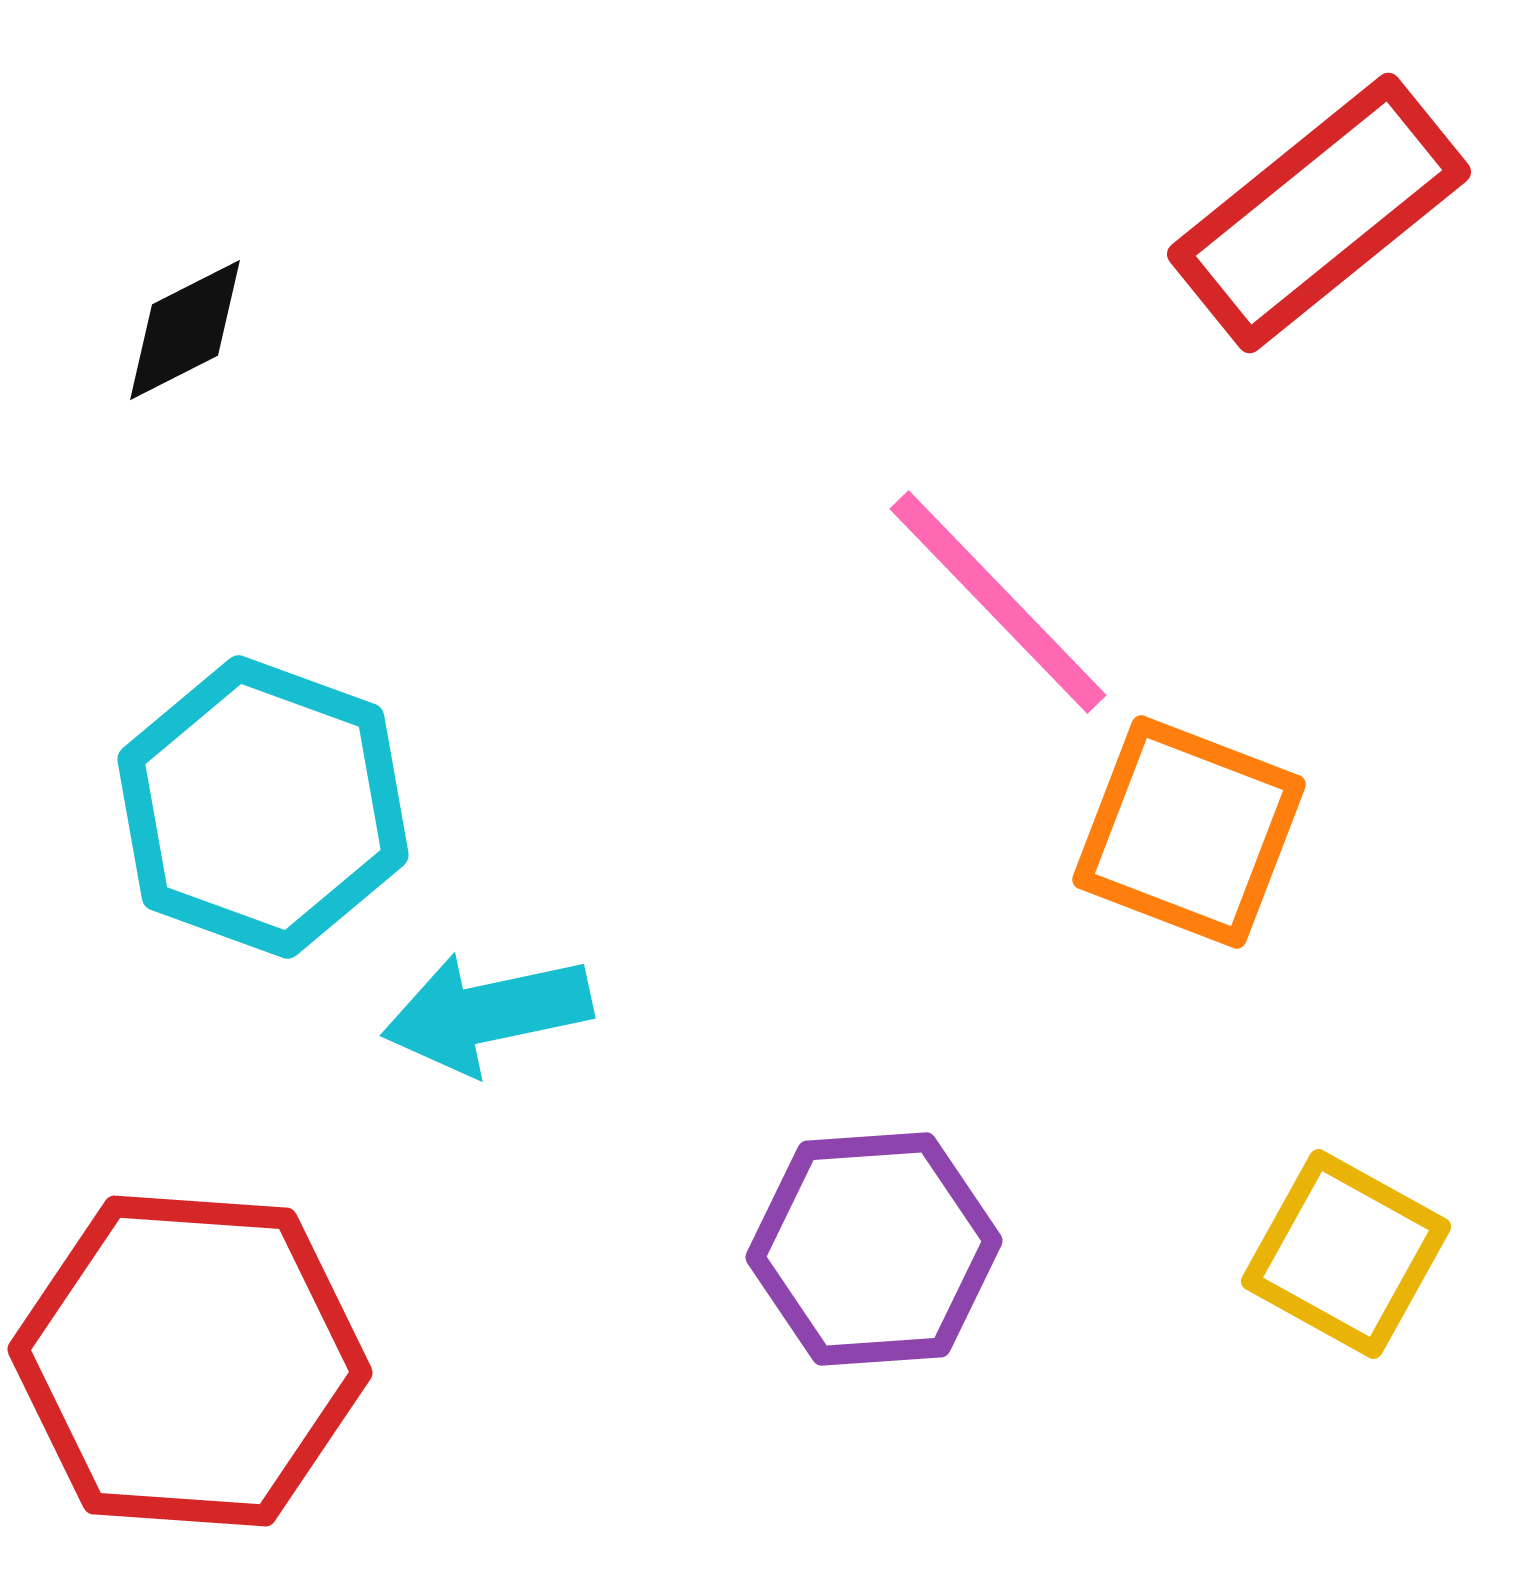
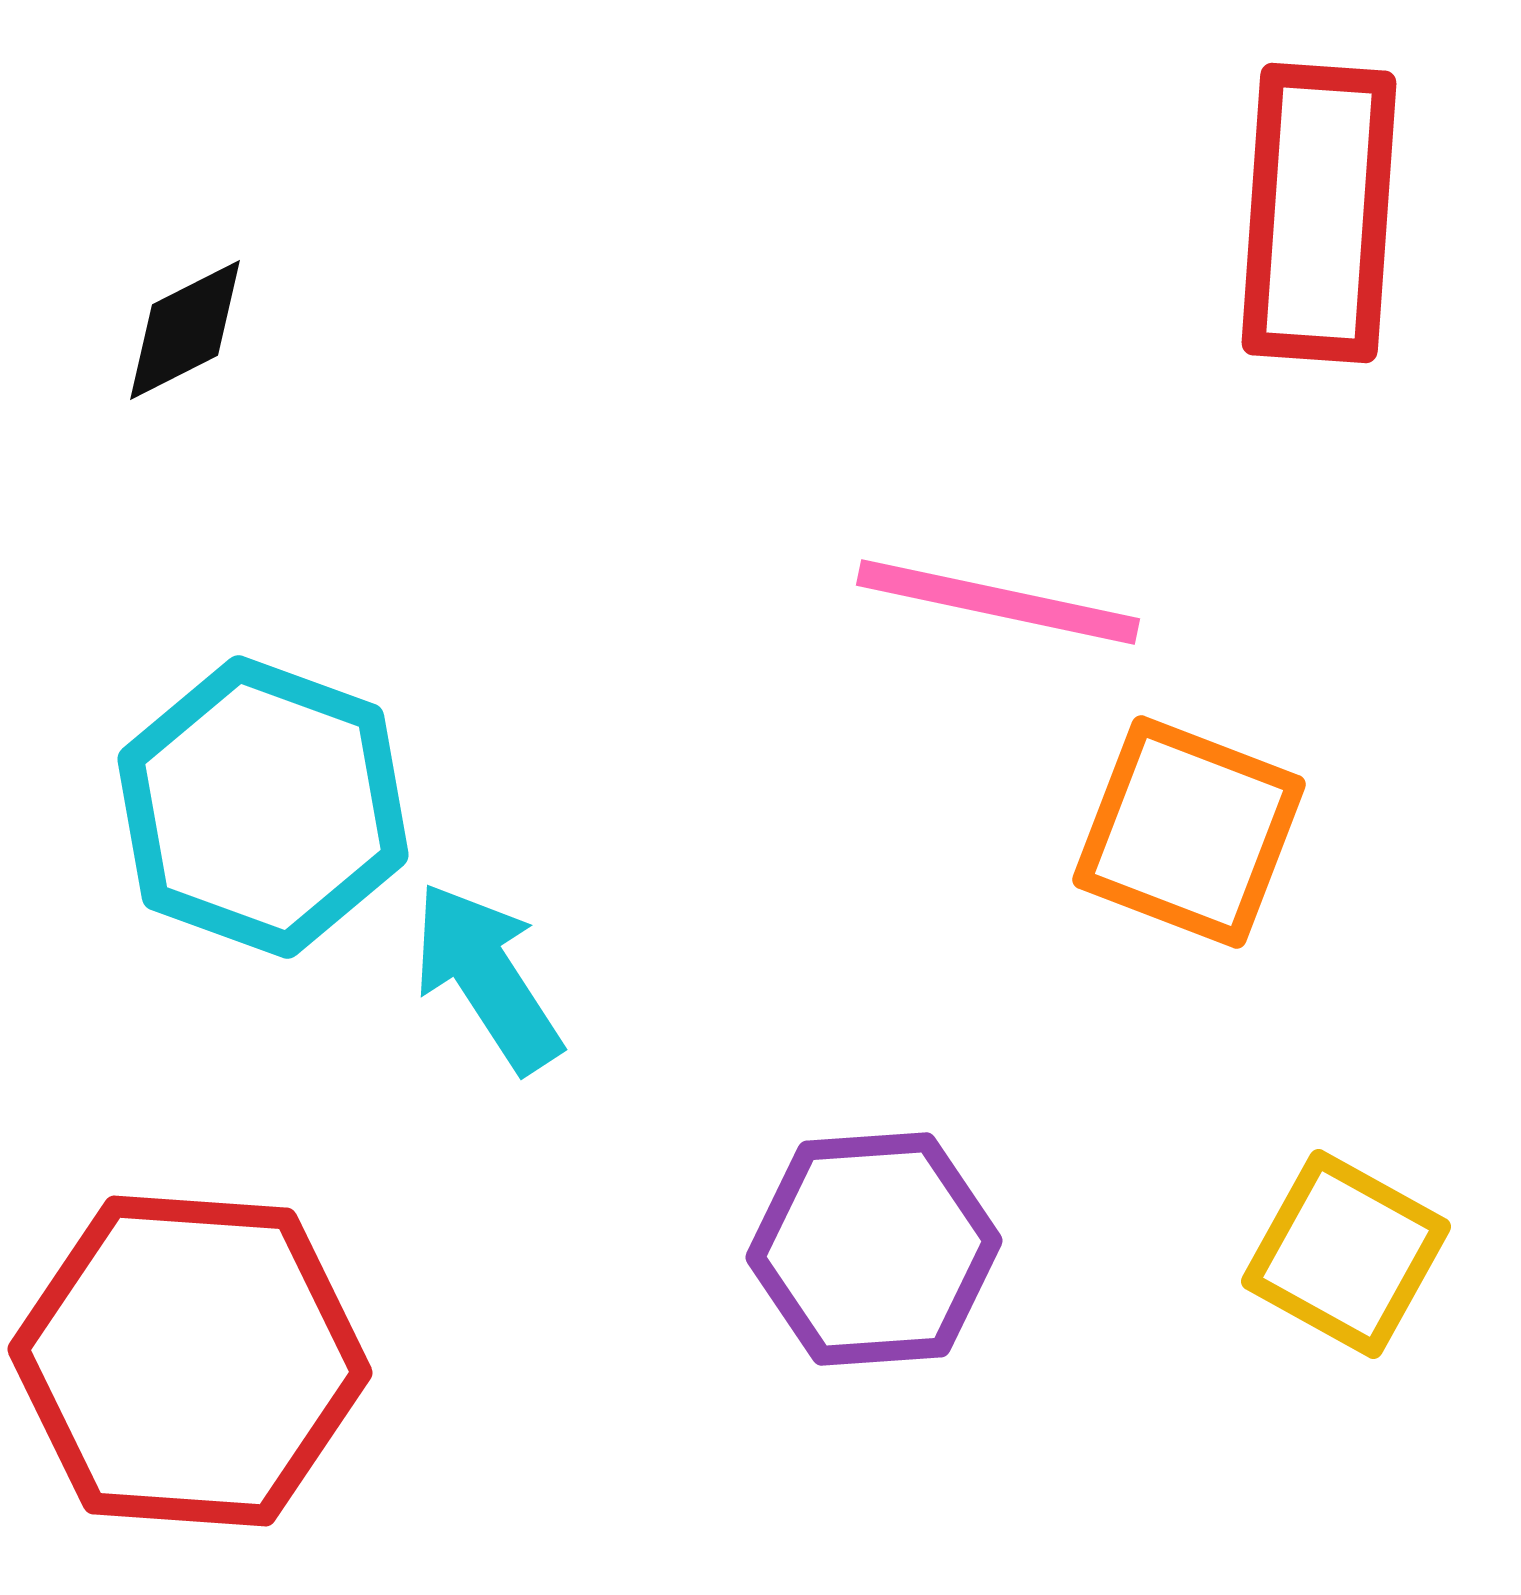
red rectangle: rotated 47 degrees counterclockwise
pink line: rotated 34 degrees counterclockwise
cyan arrow: moved 36 px up; rotated 69 degrees clockwise
